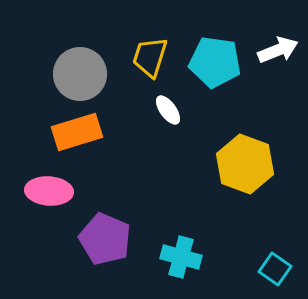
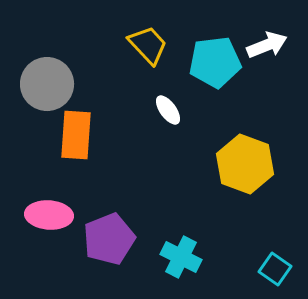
white arrow: moved 11 px left, 5 px up
yellow trapezoid: moved 2 px left, 12 px up; rotated 120 degrees clockwise
cyan pentagon: rotated 15 degrees counterclockwise
gray circle: moved 33 px left, 10 px down
orange rectangle: moved 1 px left, 3 px down; rotated 69 degrees counterclockwise
pink ellipse: moved 24 px down
purple pentagon: moved 4 px right; rotated 27 degrees clockwise
cyan cross: rotated 12 degrees clockwise
